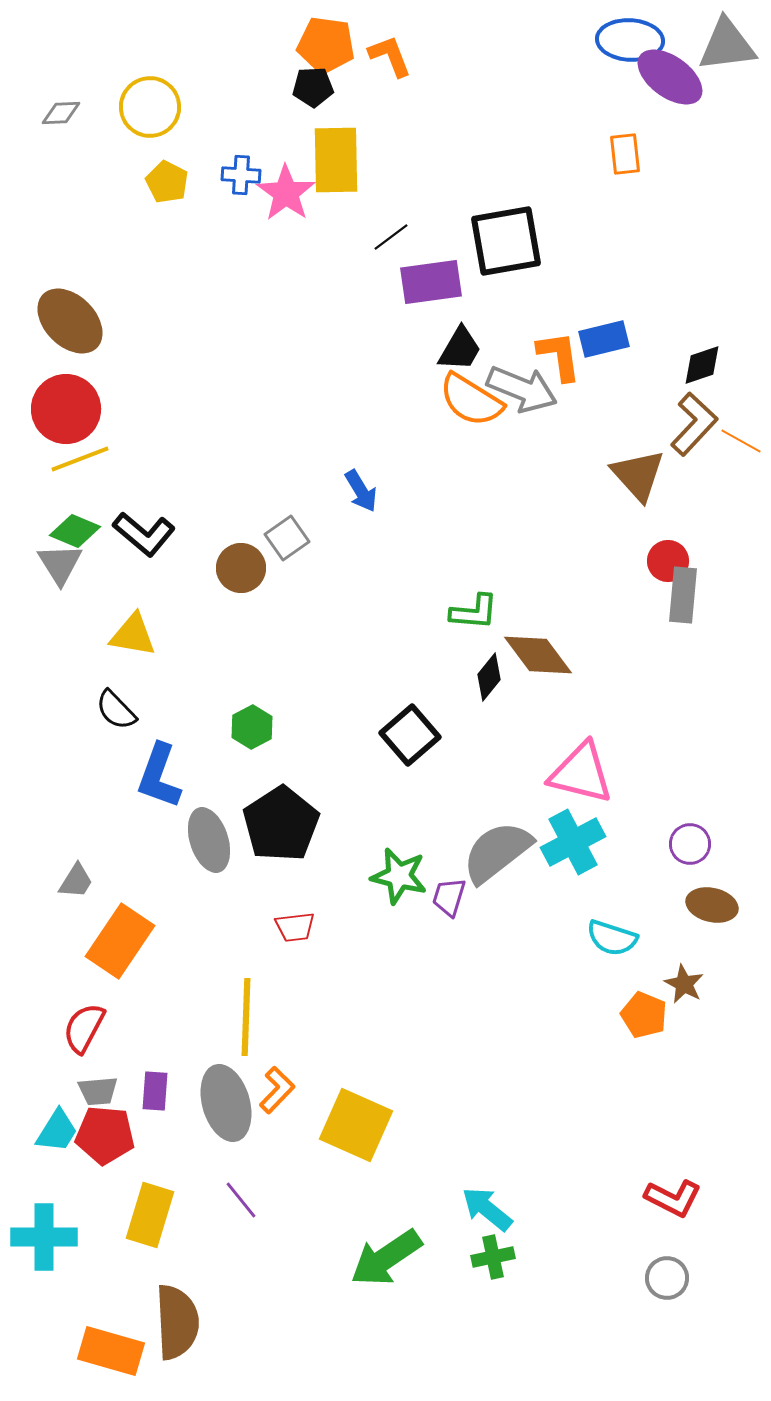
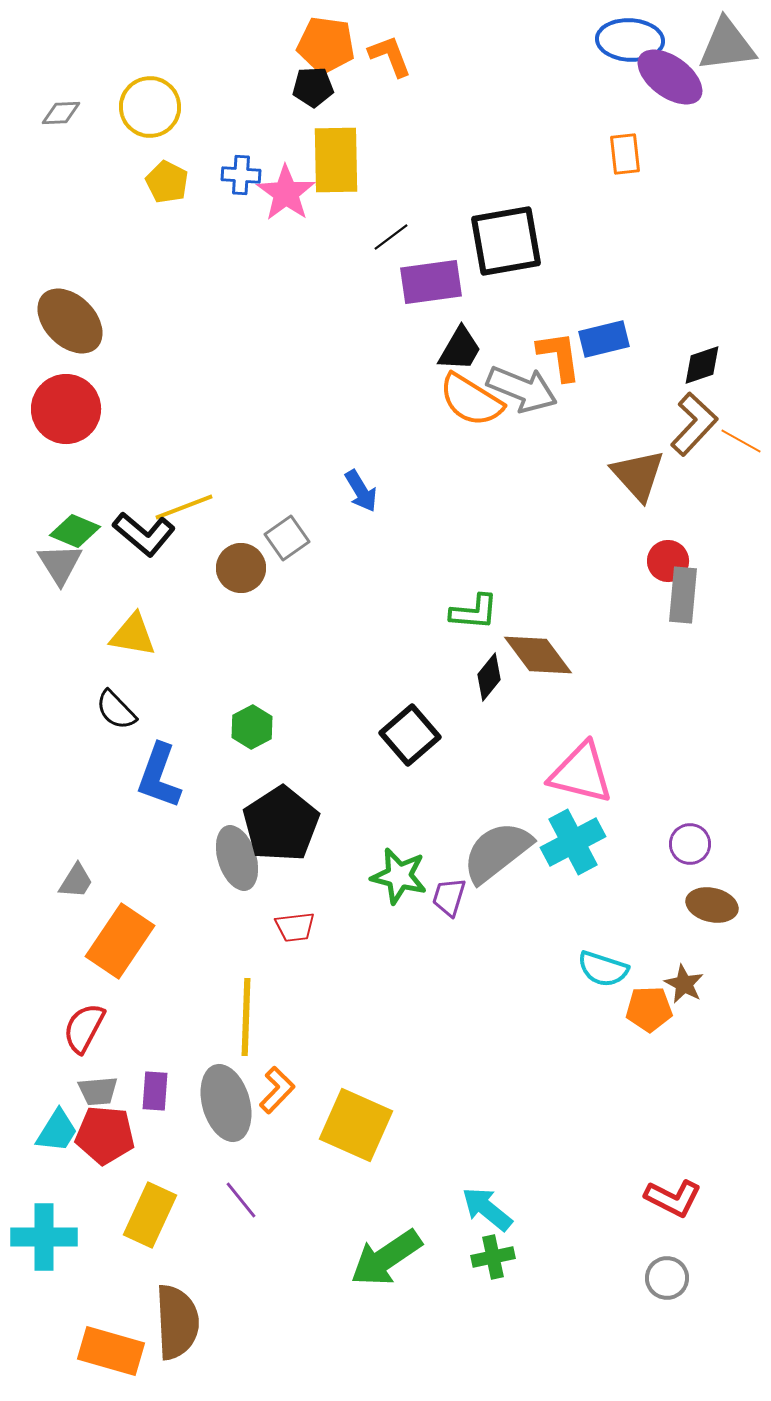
yellow line at (80, 459): moved 104 px right, 48 px down
gray ellipse at (209, 840): moved 28 px right, 18 px down
cyan semicircle at (612, 938): moved 9 px left, 31 px down
orange pentagon at (644, 1015): moved 5 px right, 6 px up; rotated 24 degrees counterclockwise
yellow rectangle at (150, 1215): rotated 8 degrees clockwise
